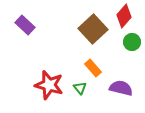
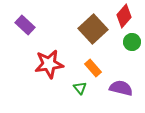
red star: moved 21 px up; rotated 24 degrees counterclockwise
